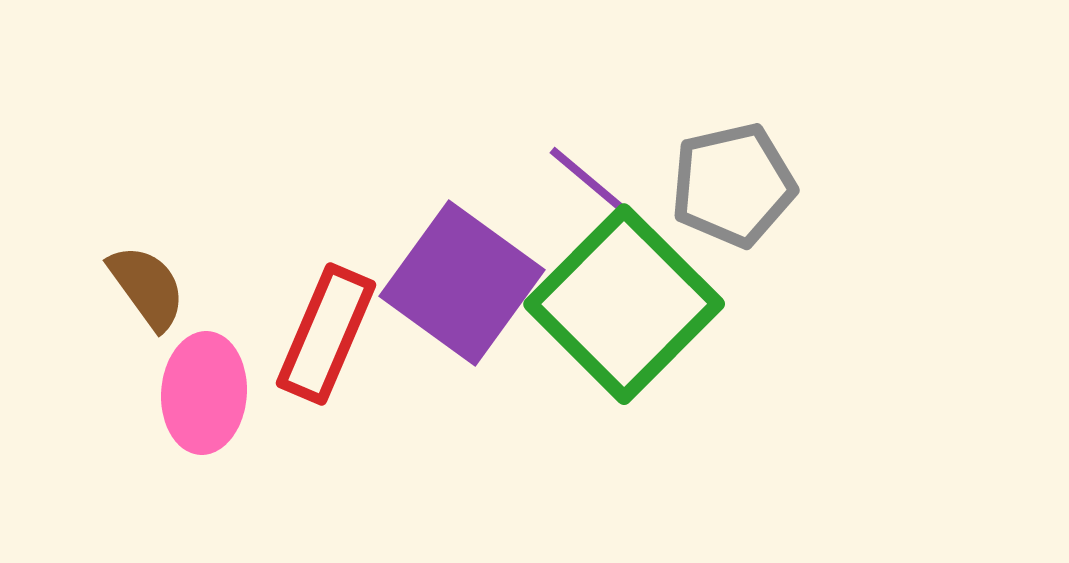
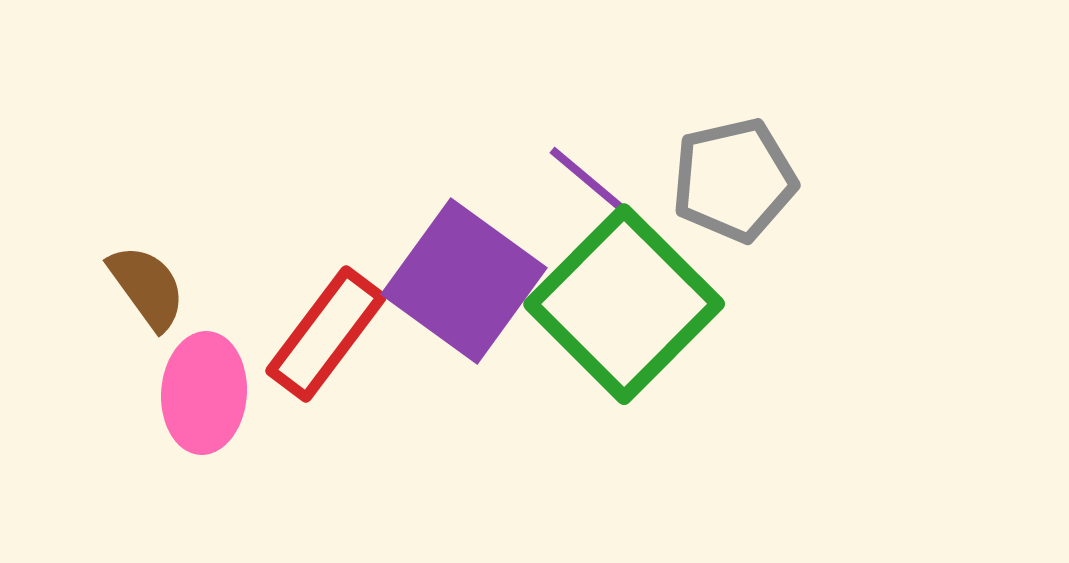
gray pentagon: moved 1 px right, 5 px up
purple square: moved 2 px right, 2 px up
red rectangle: rotated 14 degrees clockwise
